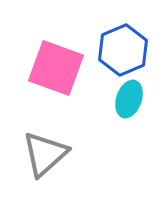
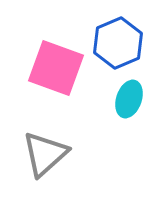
blue hexagon: moved 5 px left, 7 px up
